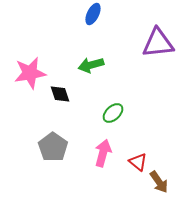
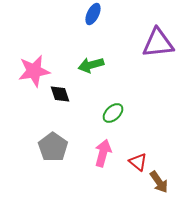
pink star: moved 4 px right, 2 px up
